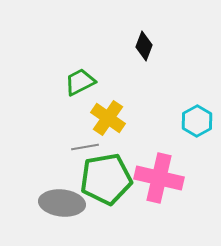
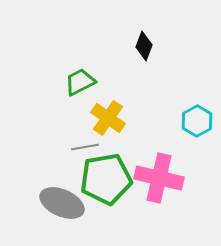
gray ellipse: rotated 18 degrees clockwise
